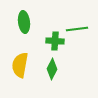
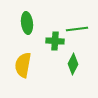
green ellipse: moved 3 px right, 1 px down
yellow semicircle: moved 3 px right
green diamond: moved 21 px right, 5 px up
